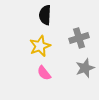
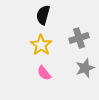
black semicircle: moved 2 px left; rotated 12 degrees clockwise
yellow star: moved 1 px right, 1 px up; rotated 15 degrees counterclockwise
